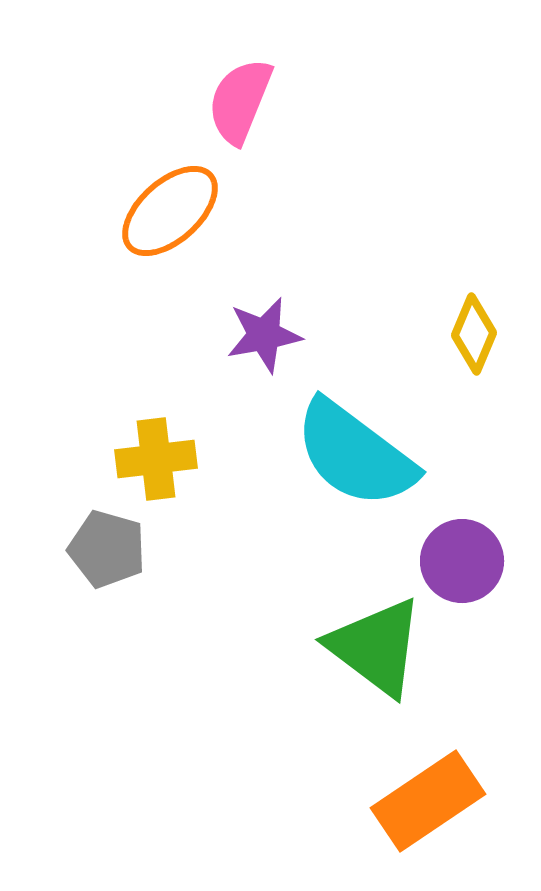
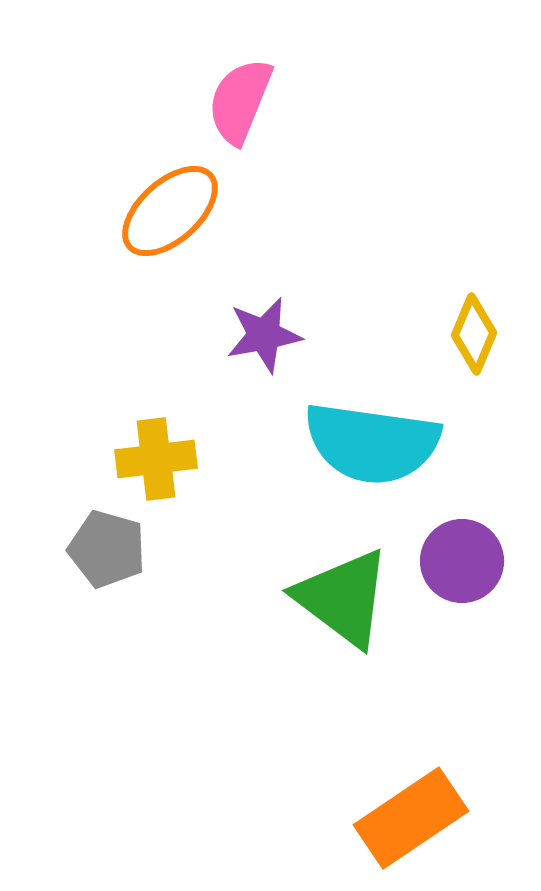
cyan semicircle: moved 17 px right, 11 px up; rotated 29 degrees counterclockwise
green triangle: moved 33 px left, 49 px up
orange rectangle: moved 17 px left, 17 px down
